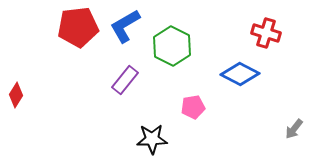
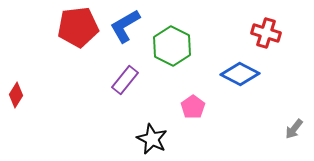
pink pentagon: rotated 25 degrees counterclockwise
black star: rotated 28 degrees clockwise
